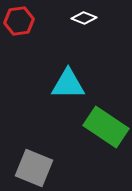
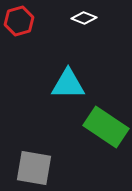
red hexagon: rotated 8 degrees counterclockwise
gray square: rotated 12 degrees counterclockwise
